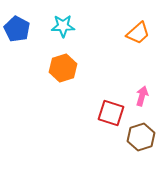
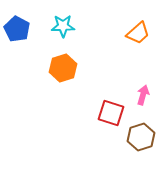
pink arrow: moved 1 px right, 1 px up
